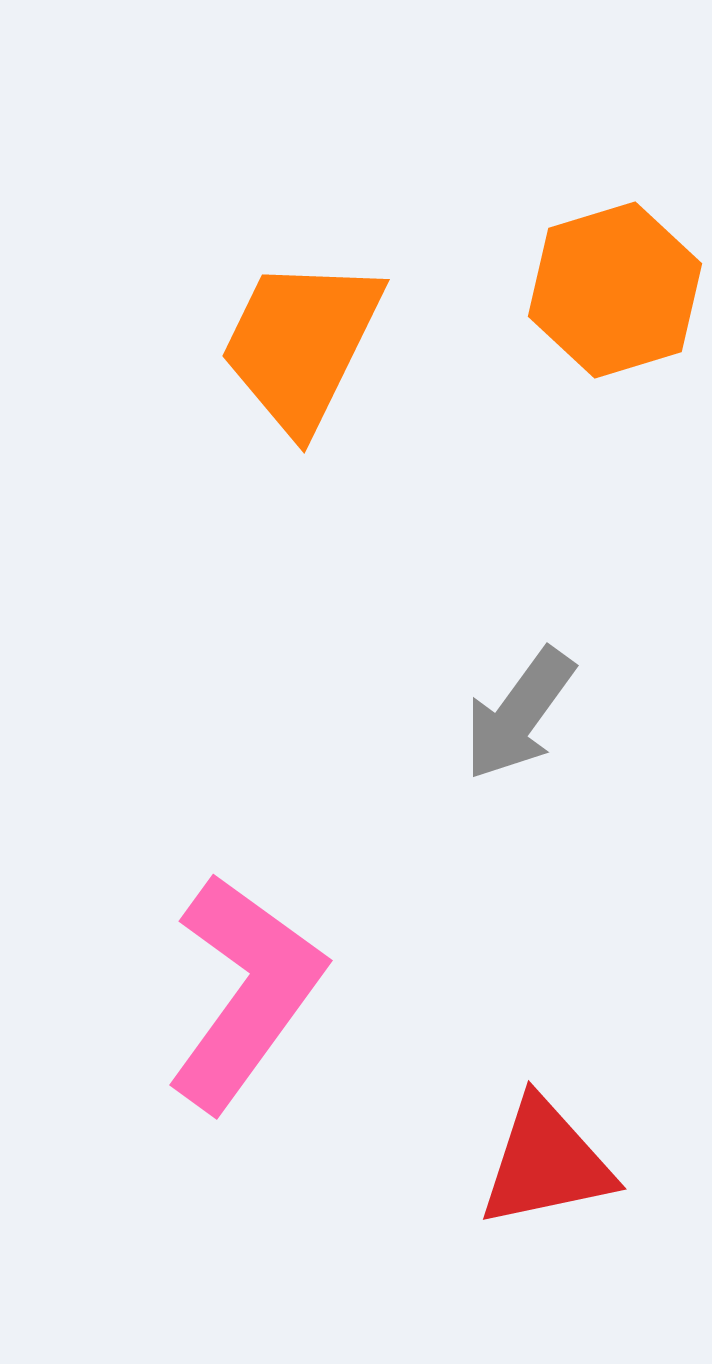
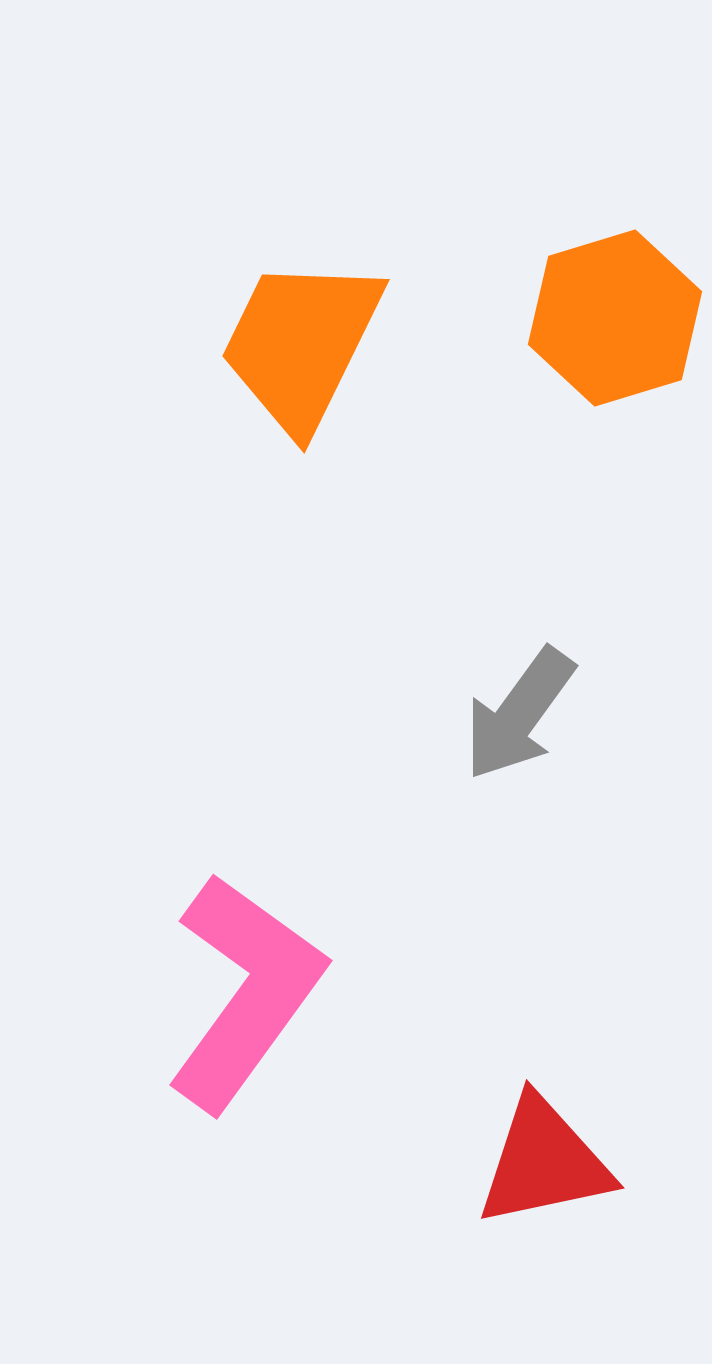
orange hexagon: moved 28 px down
red triangle: moved 2 px left, 1 px up
